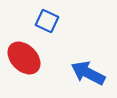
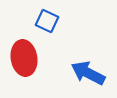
red ellipse: rotated 36 degrees clockwise
